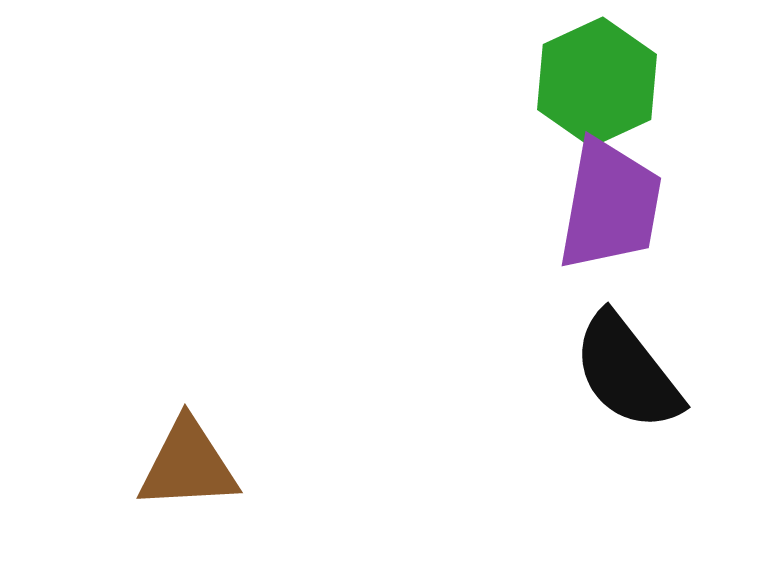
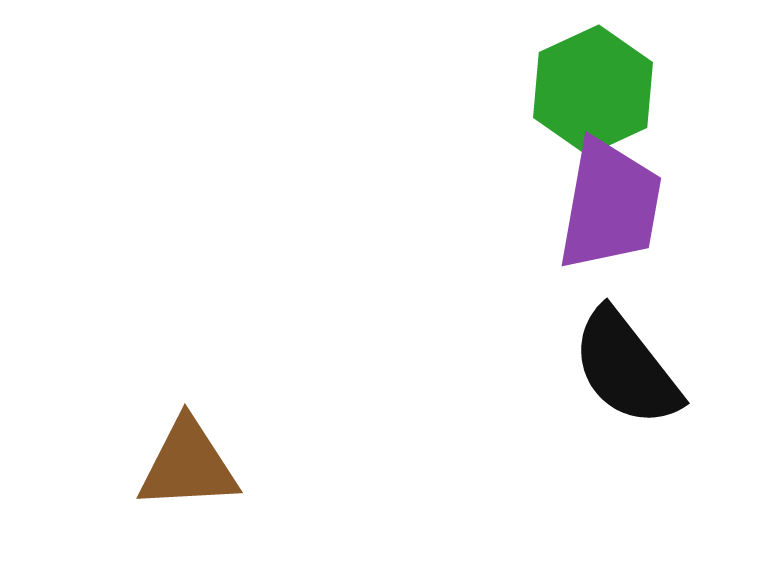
green hexagon: moved 4 px left, 8 px down
black semicircle: moved 1 px left, 4 px up
